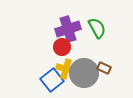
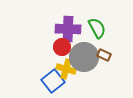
purple cross: rotated 20 degrees clockwise
brown rectangle: moved 13 px up
gray circle: moved 16 px up
blue square: moved 1 px right, 1 px down
